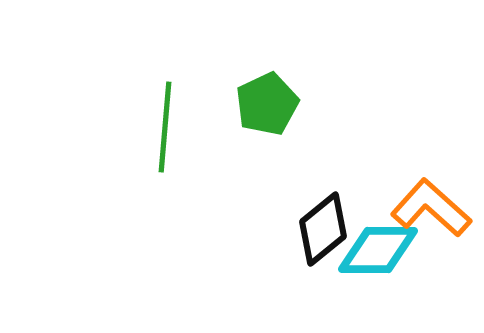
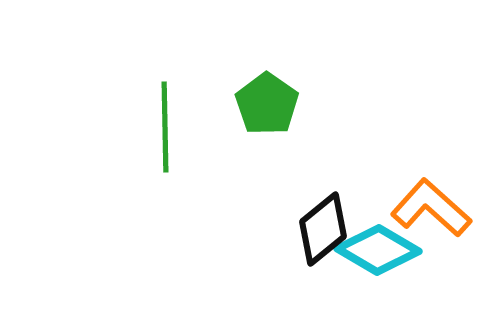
green pentagon: rotated 12 degrees counterclockwise
green line: rotated 6 degrees counterclockwise
cyan diamond: rotated 30 degrees clockwise
